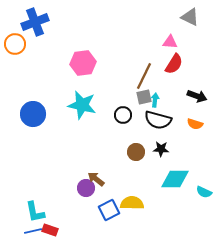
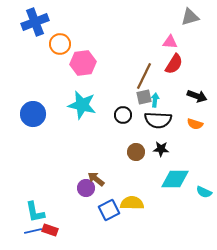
gray triangle: rotated 42 degrees counterclockwise
orange circle: moved 45 px right
black semicircle: rotated 12 degrees counterclockwise
